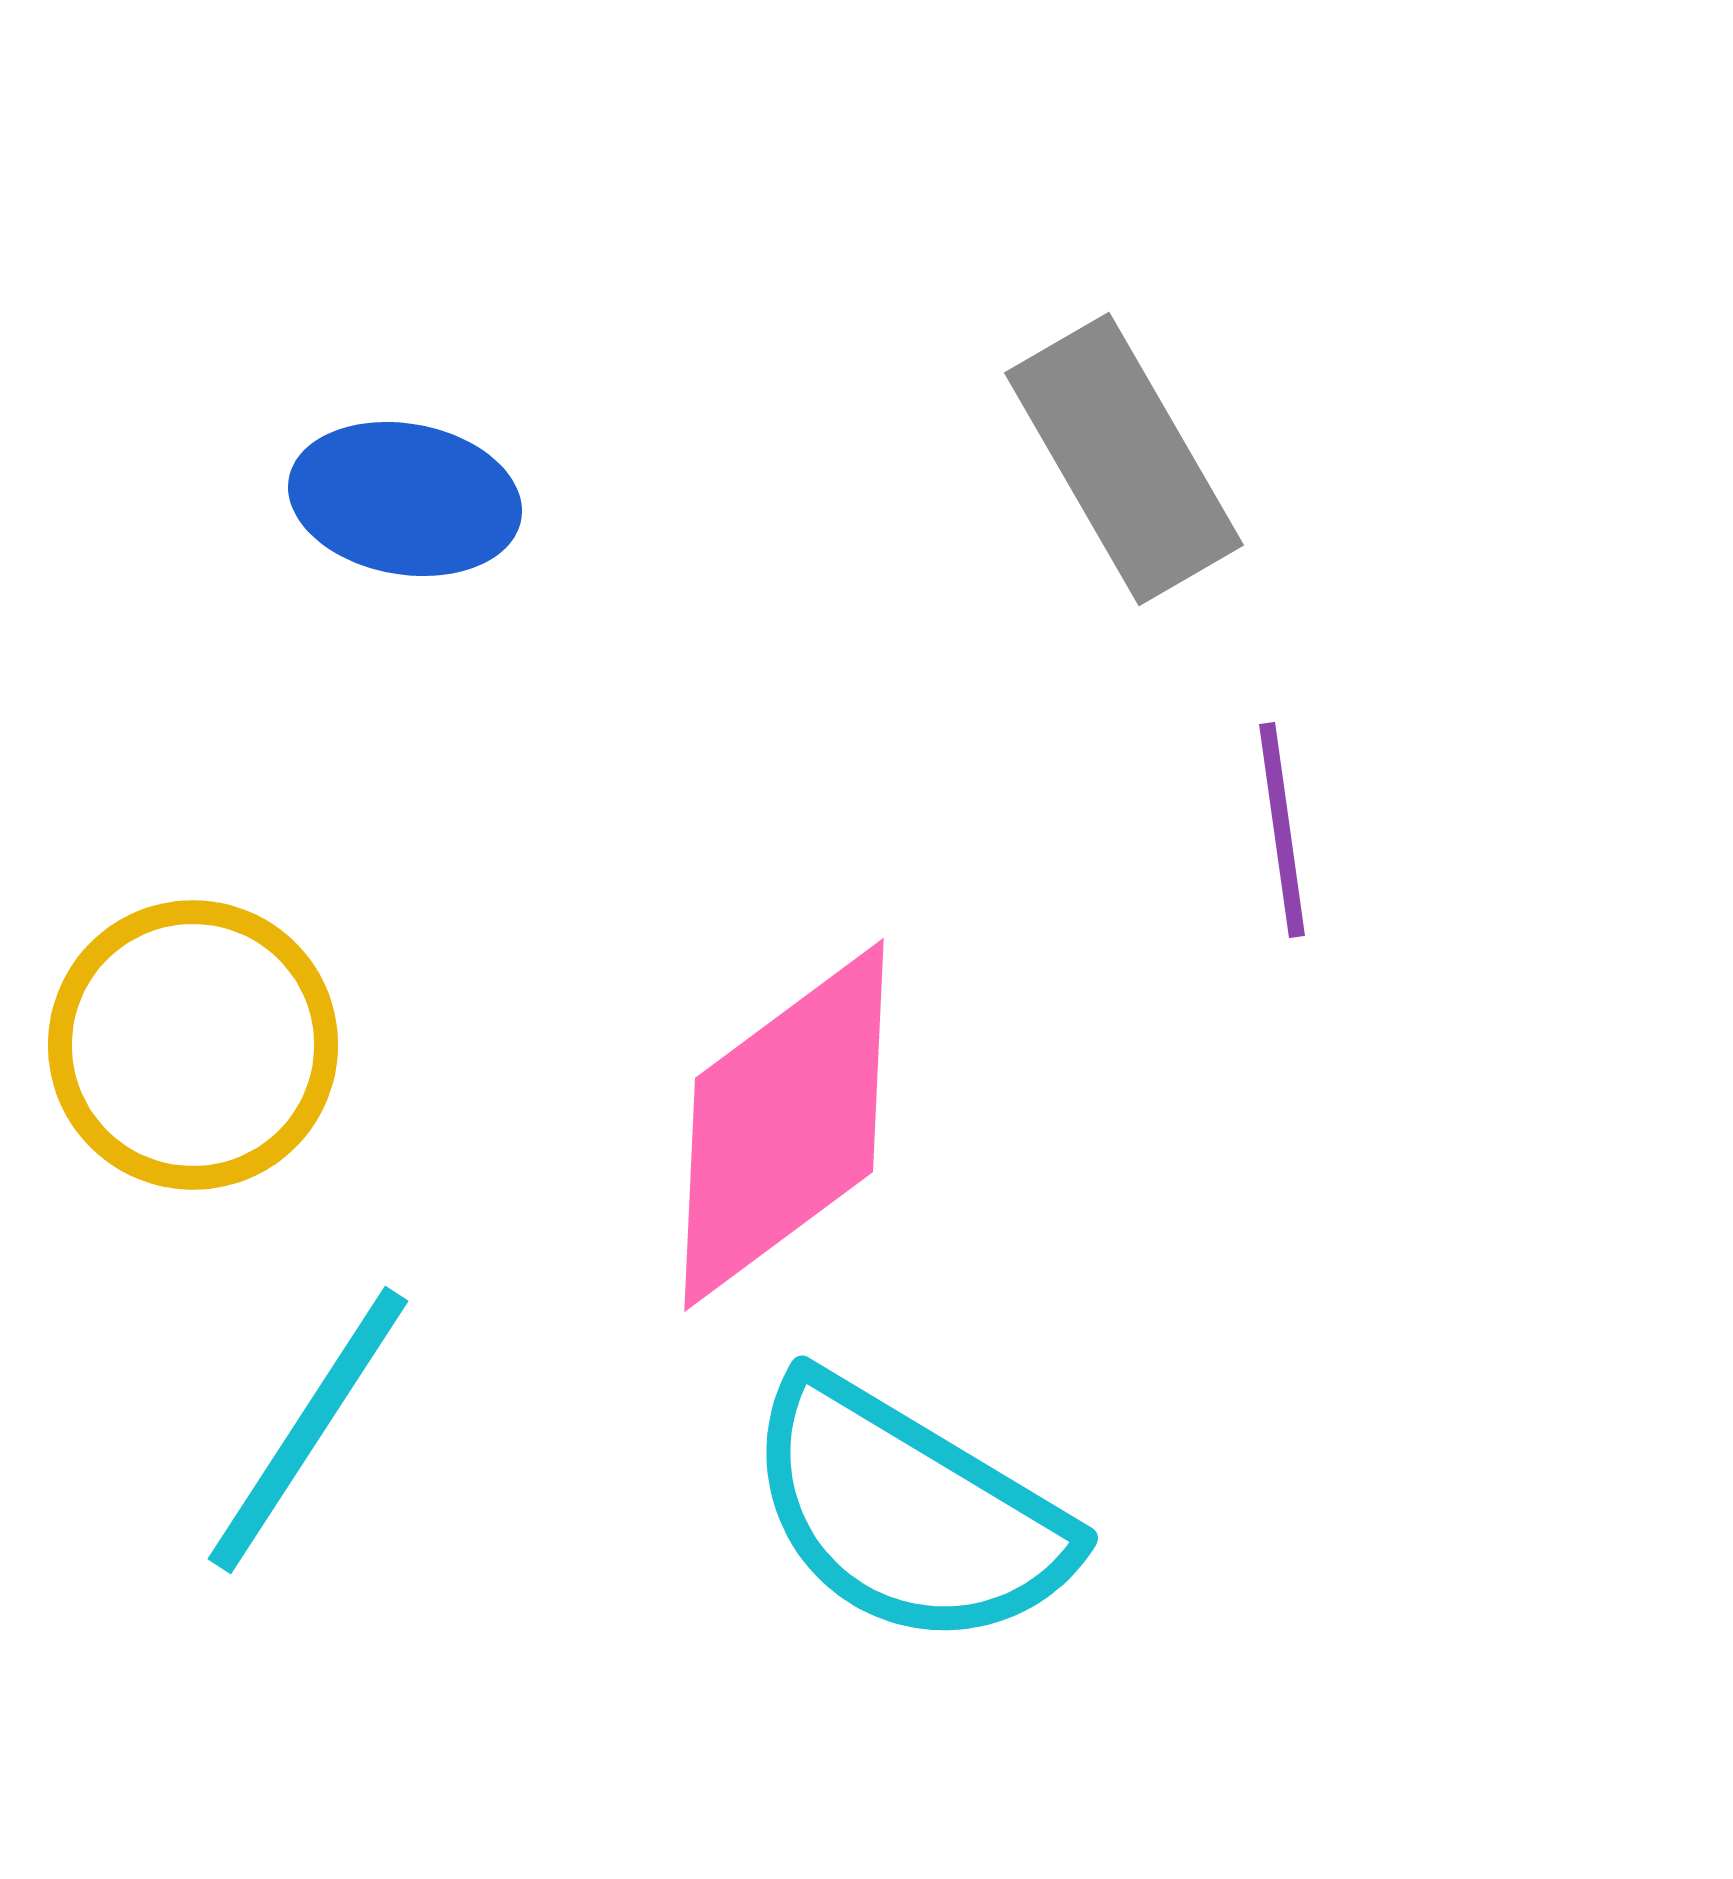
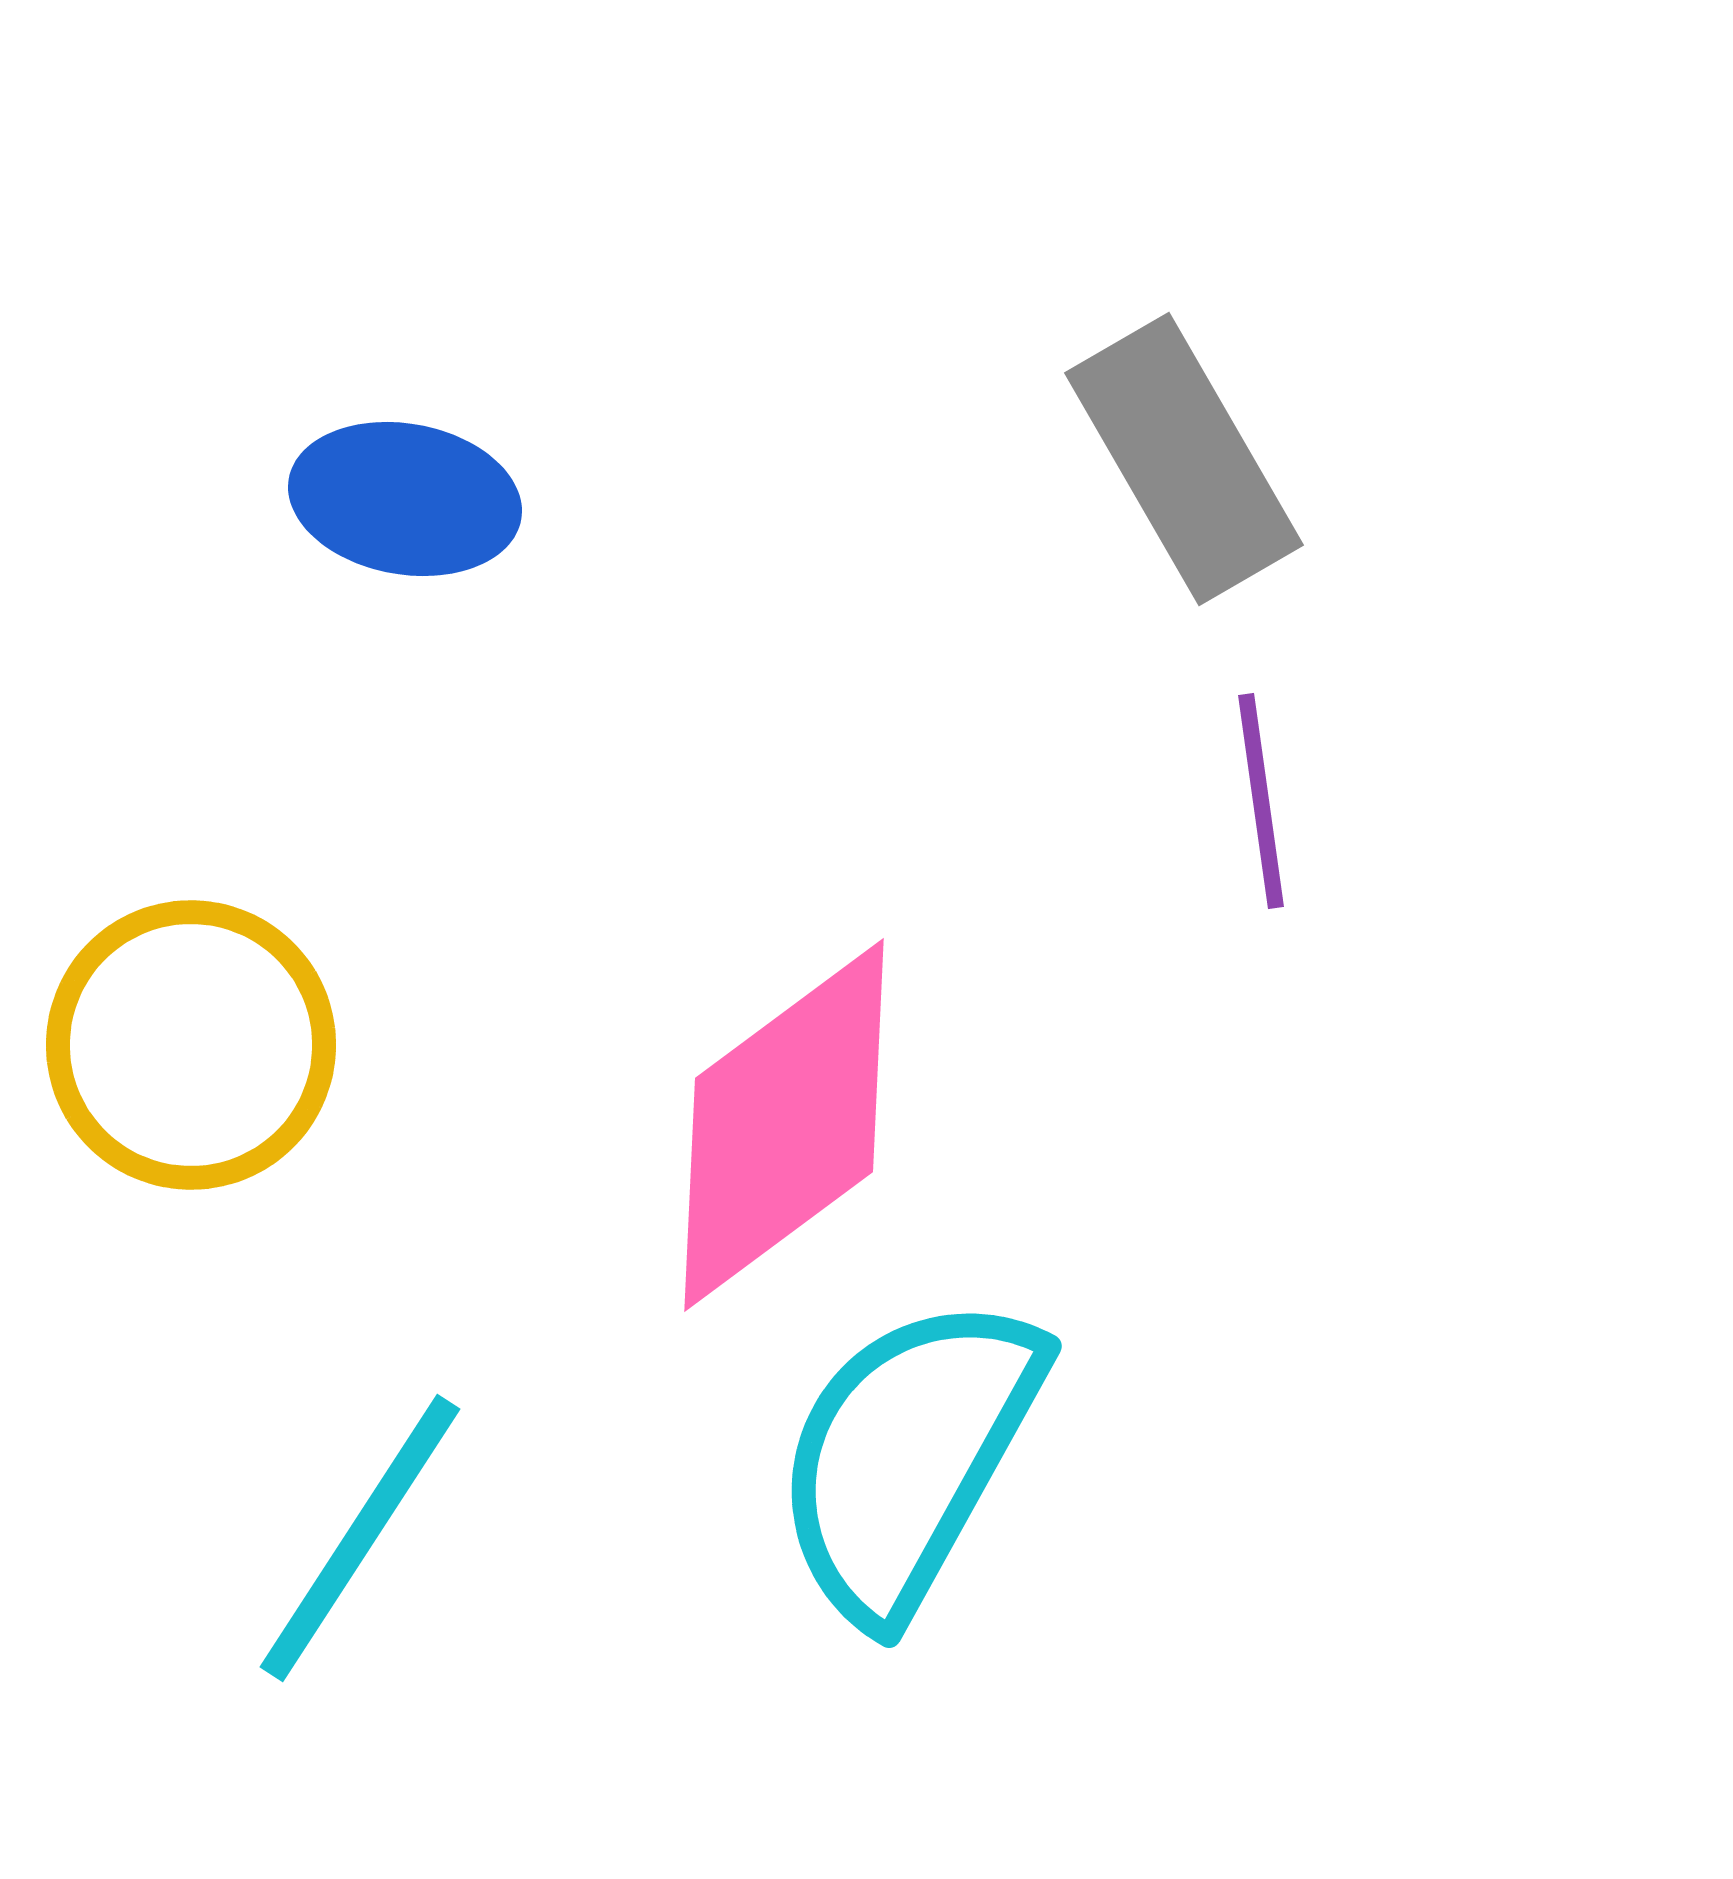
gray rectangle: moved 60 px right
purple line: moved 21 px left, 29 px up
yellow circle: moved 2 px left
cyan line: moved 52 px right, 108 px down
cyan semicircle: moved 56 px up; rotated 88 degrees clockwise
